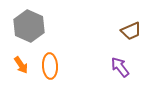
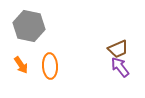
gray hexagon: rotated 12 degrees counterclockwise
brown trapezoid: moved 13 px left, 18 px down
